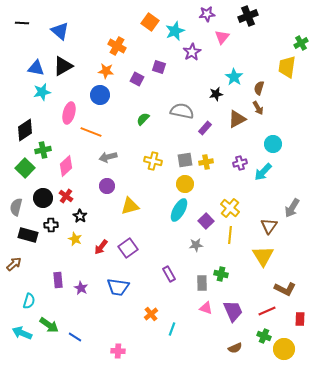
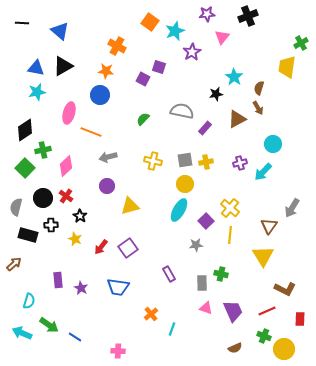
purple square at (137, 79): moved 6 px right
cyan star at (42, 92): moved 5 px left
